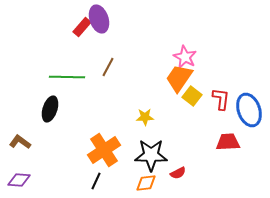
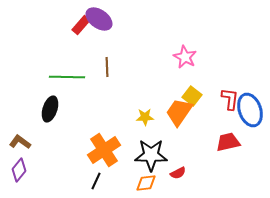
purple ellipse: rotated 36 degrees counterclockwise
red rectangle: moved 1 px left, 2 px up
brown line: moved 1 px left; rotated 30 degrees counterclockwise
orange trapezoid: moved 34 px down
red L-shape: moved 9 px right
blue ellipse: moved 1 px right
red trapezoid: rotated 10 degrees counterclockwise
purple diamond: moved 10 px up; rotated 55 degrees counterclockwise
